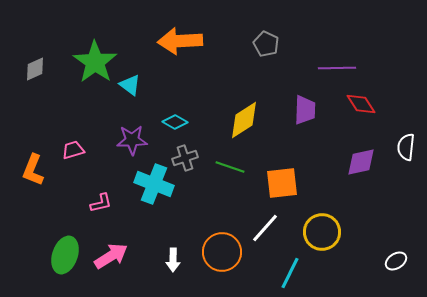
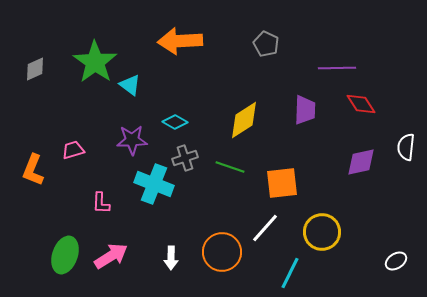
pink L-shape: rotated 105 degrees clockwise
white arrow: moved 2 px left, 2 px up
